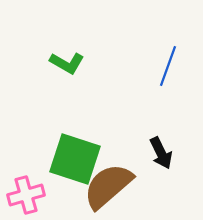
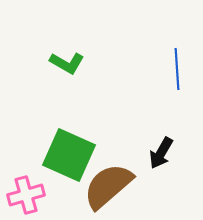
blue line: moved 9 px right, 3 px down; rotated 24 degrees counterclockwise
black arrow: rotated 56 degrees clockwise
green square: moved 6 px left, 4 px up; rotated 6 degrees clockwise
